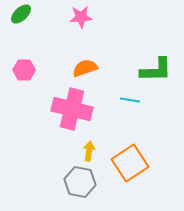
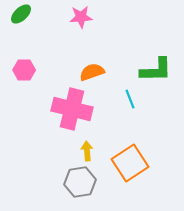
orange semicircle: moved 7 px right, 4 px down
cyan line: moved 1 px up; rotated 60 degrees clockwise
yellow arrow: moved 2 px left; rotated 12 degrees counterclockwise
gray hexagon: rotated 20 degrees counterclockwise
